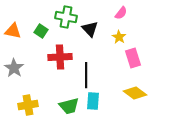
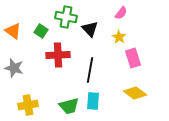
orange triangle: rotated 24 degrees clockwise
red cross: moved 2 px left, 2 px up
gray star: rotated 18 degrees counterclockwise
black line: moved 4 px right, 5 px up; rotated 10 degrees clockwise
